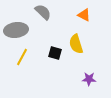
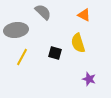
yellow semicircle: moved 2 px right, 1 px up
purple star: rotated 16 degrees clockwise
